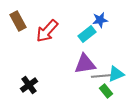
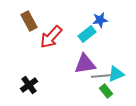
brown rectangle: moved 11 px right
red arrow: moved 4 px right, 6 px down
